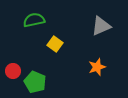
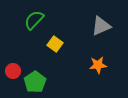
green semicircle: rotated 35 degrees counterclockwise
orange star: moved 1 px right, 2 px up; rotated 12 degrees clockwise
green pentagon: rotated 15 degrees clockwise
